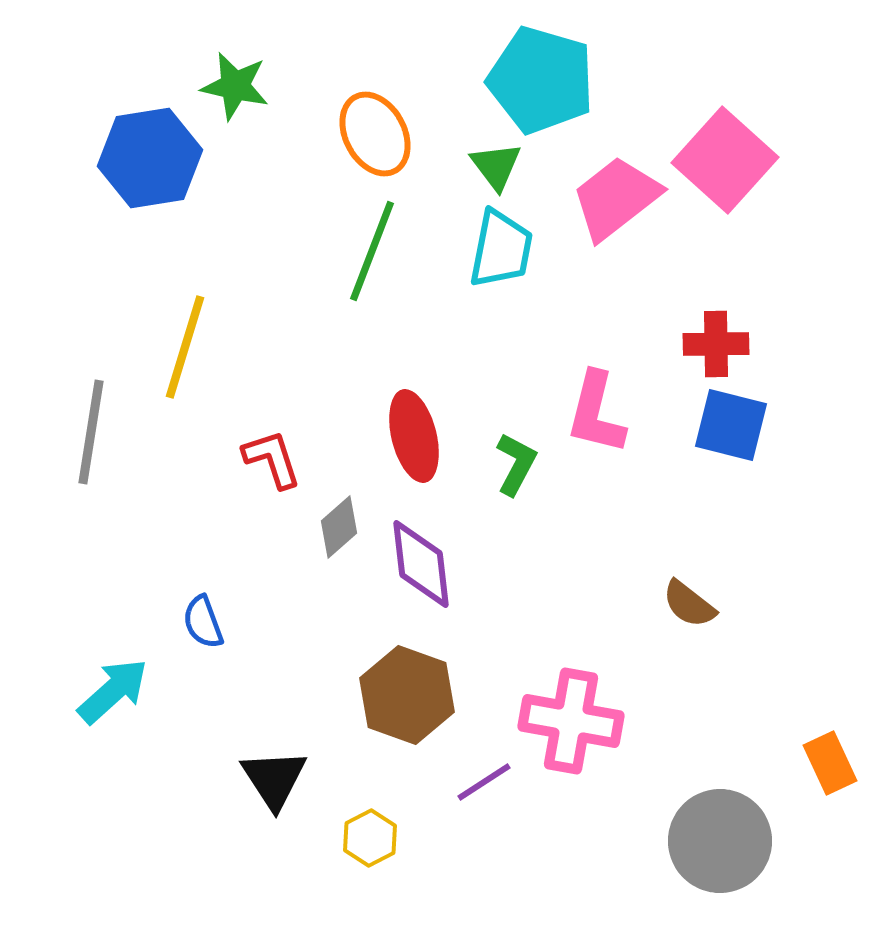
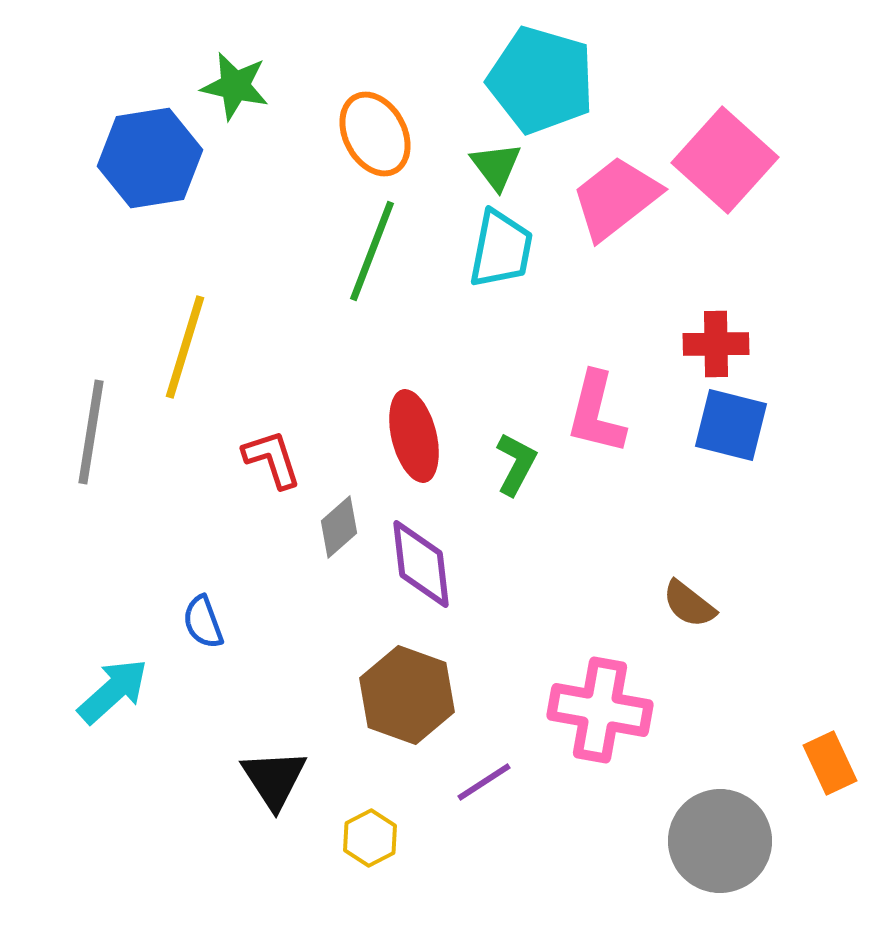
pink cross: moved 29 px right, 11 px up
